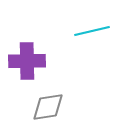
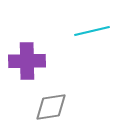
gray diamond: moved 3 px right
